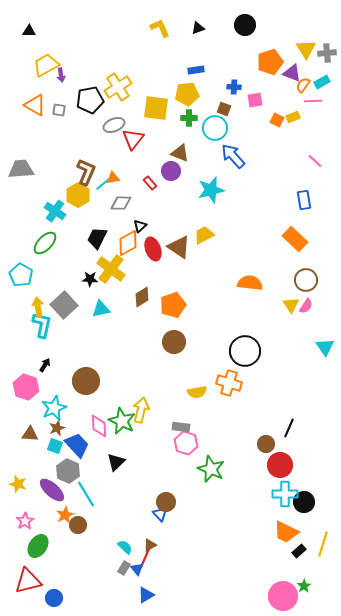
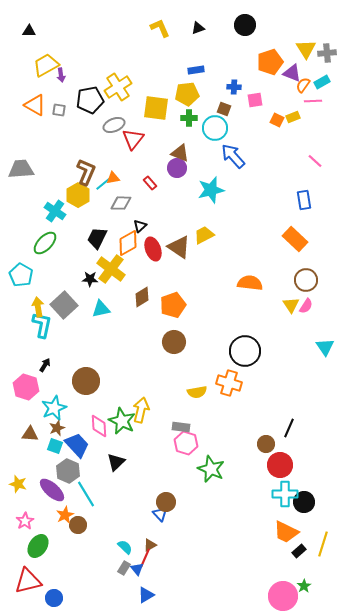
purple circle at (171, 171): moved 6 px right, 3 px up
